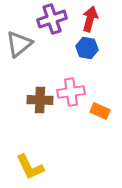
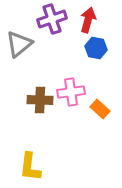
red arrow: moved 2 px left, 1 px down
blue hexagon: moved 9 px right
orange rectangle: moved 2 px up; rotated 18 degrees clockwise
yellow L-shape: rotated 32 degrees clockwise
